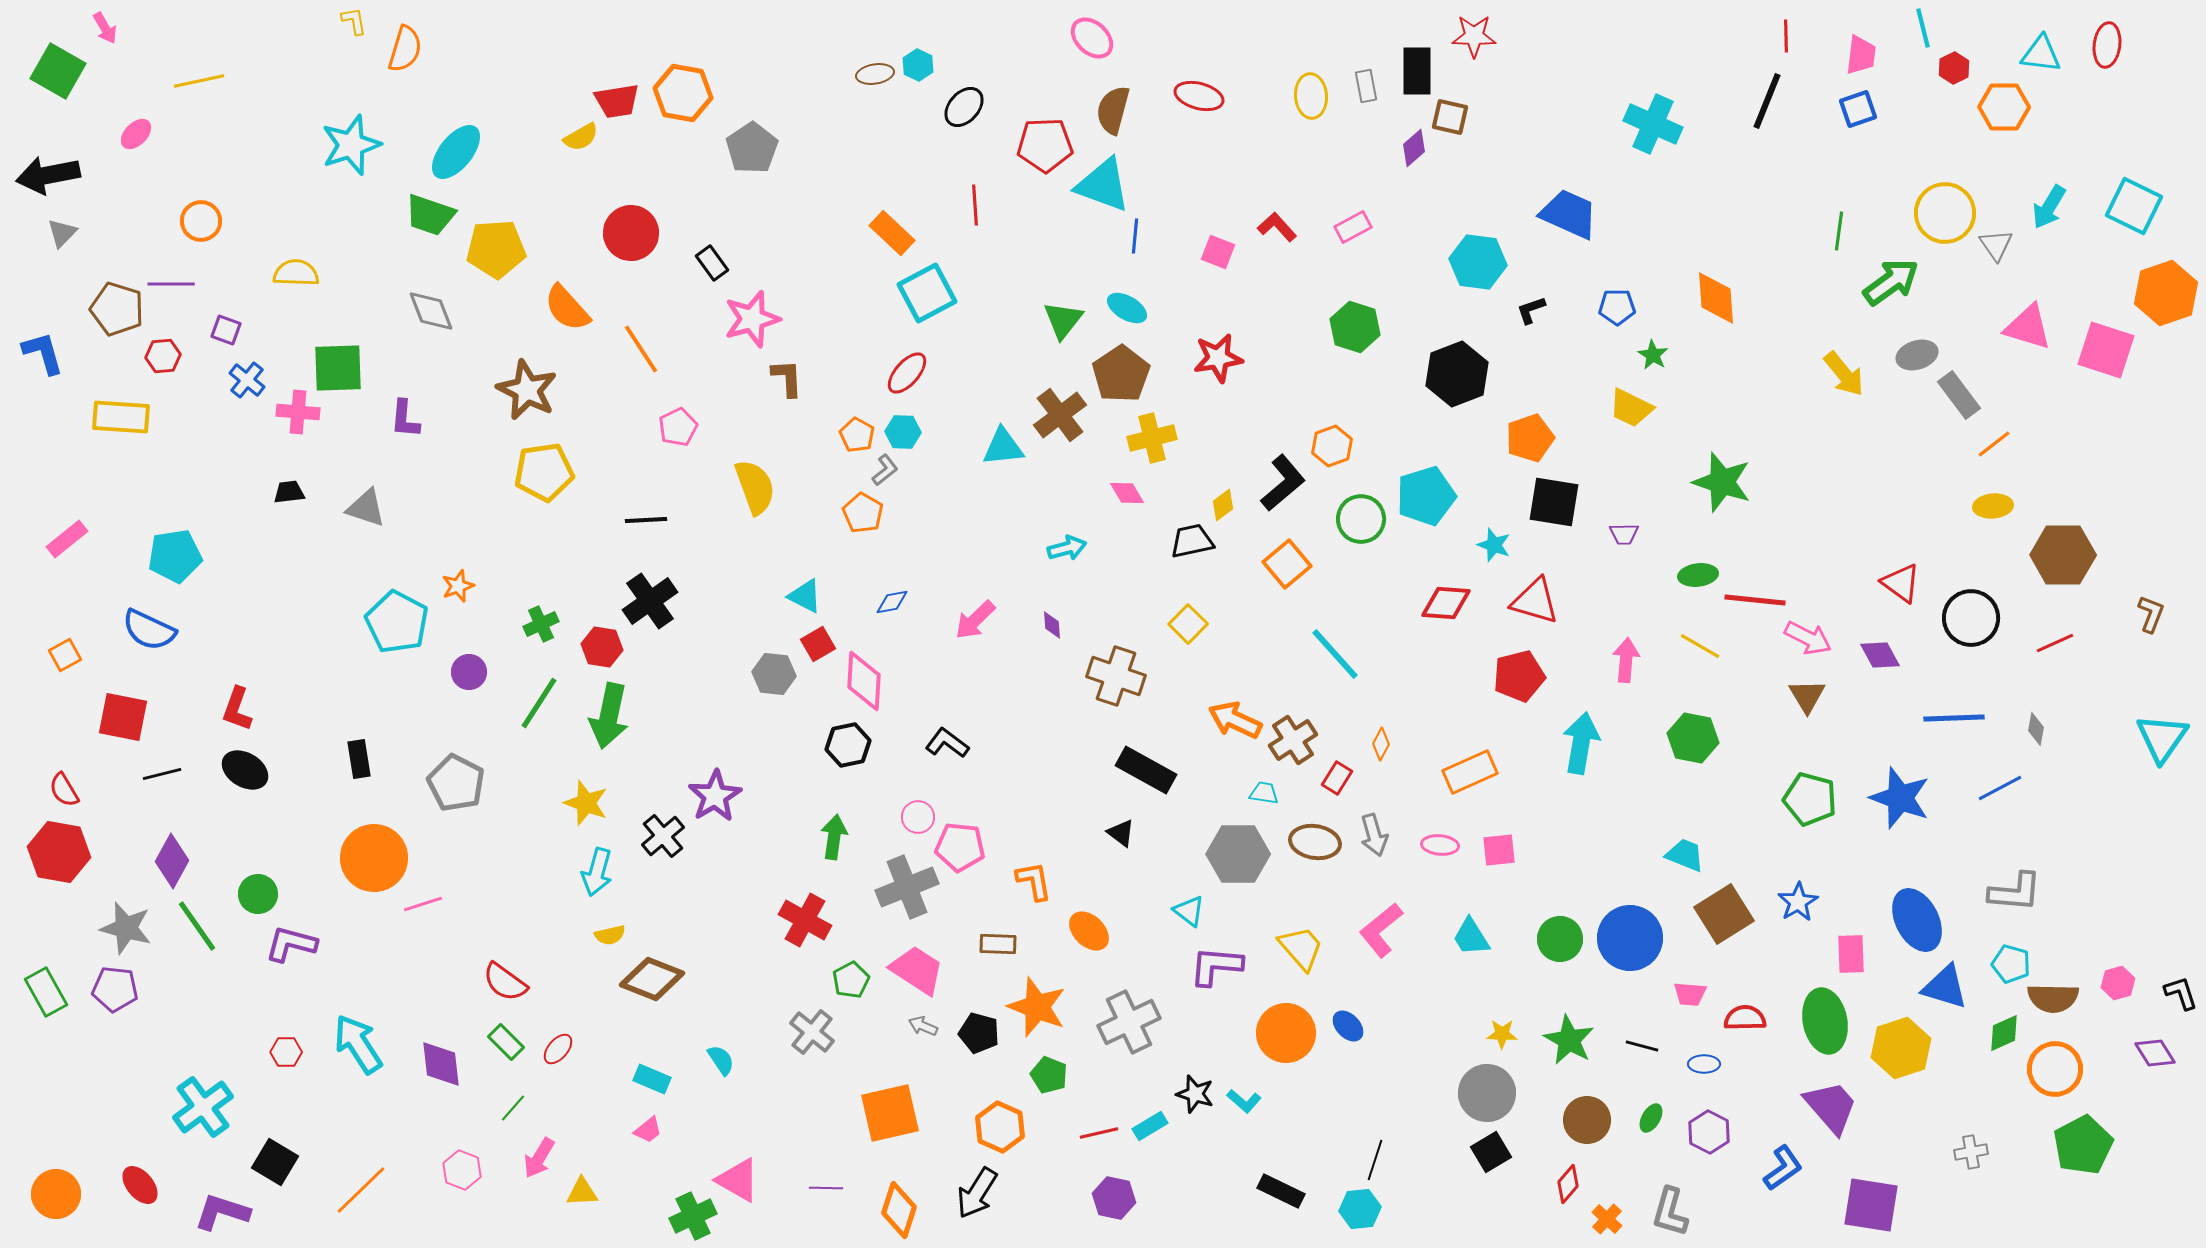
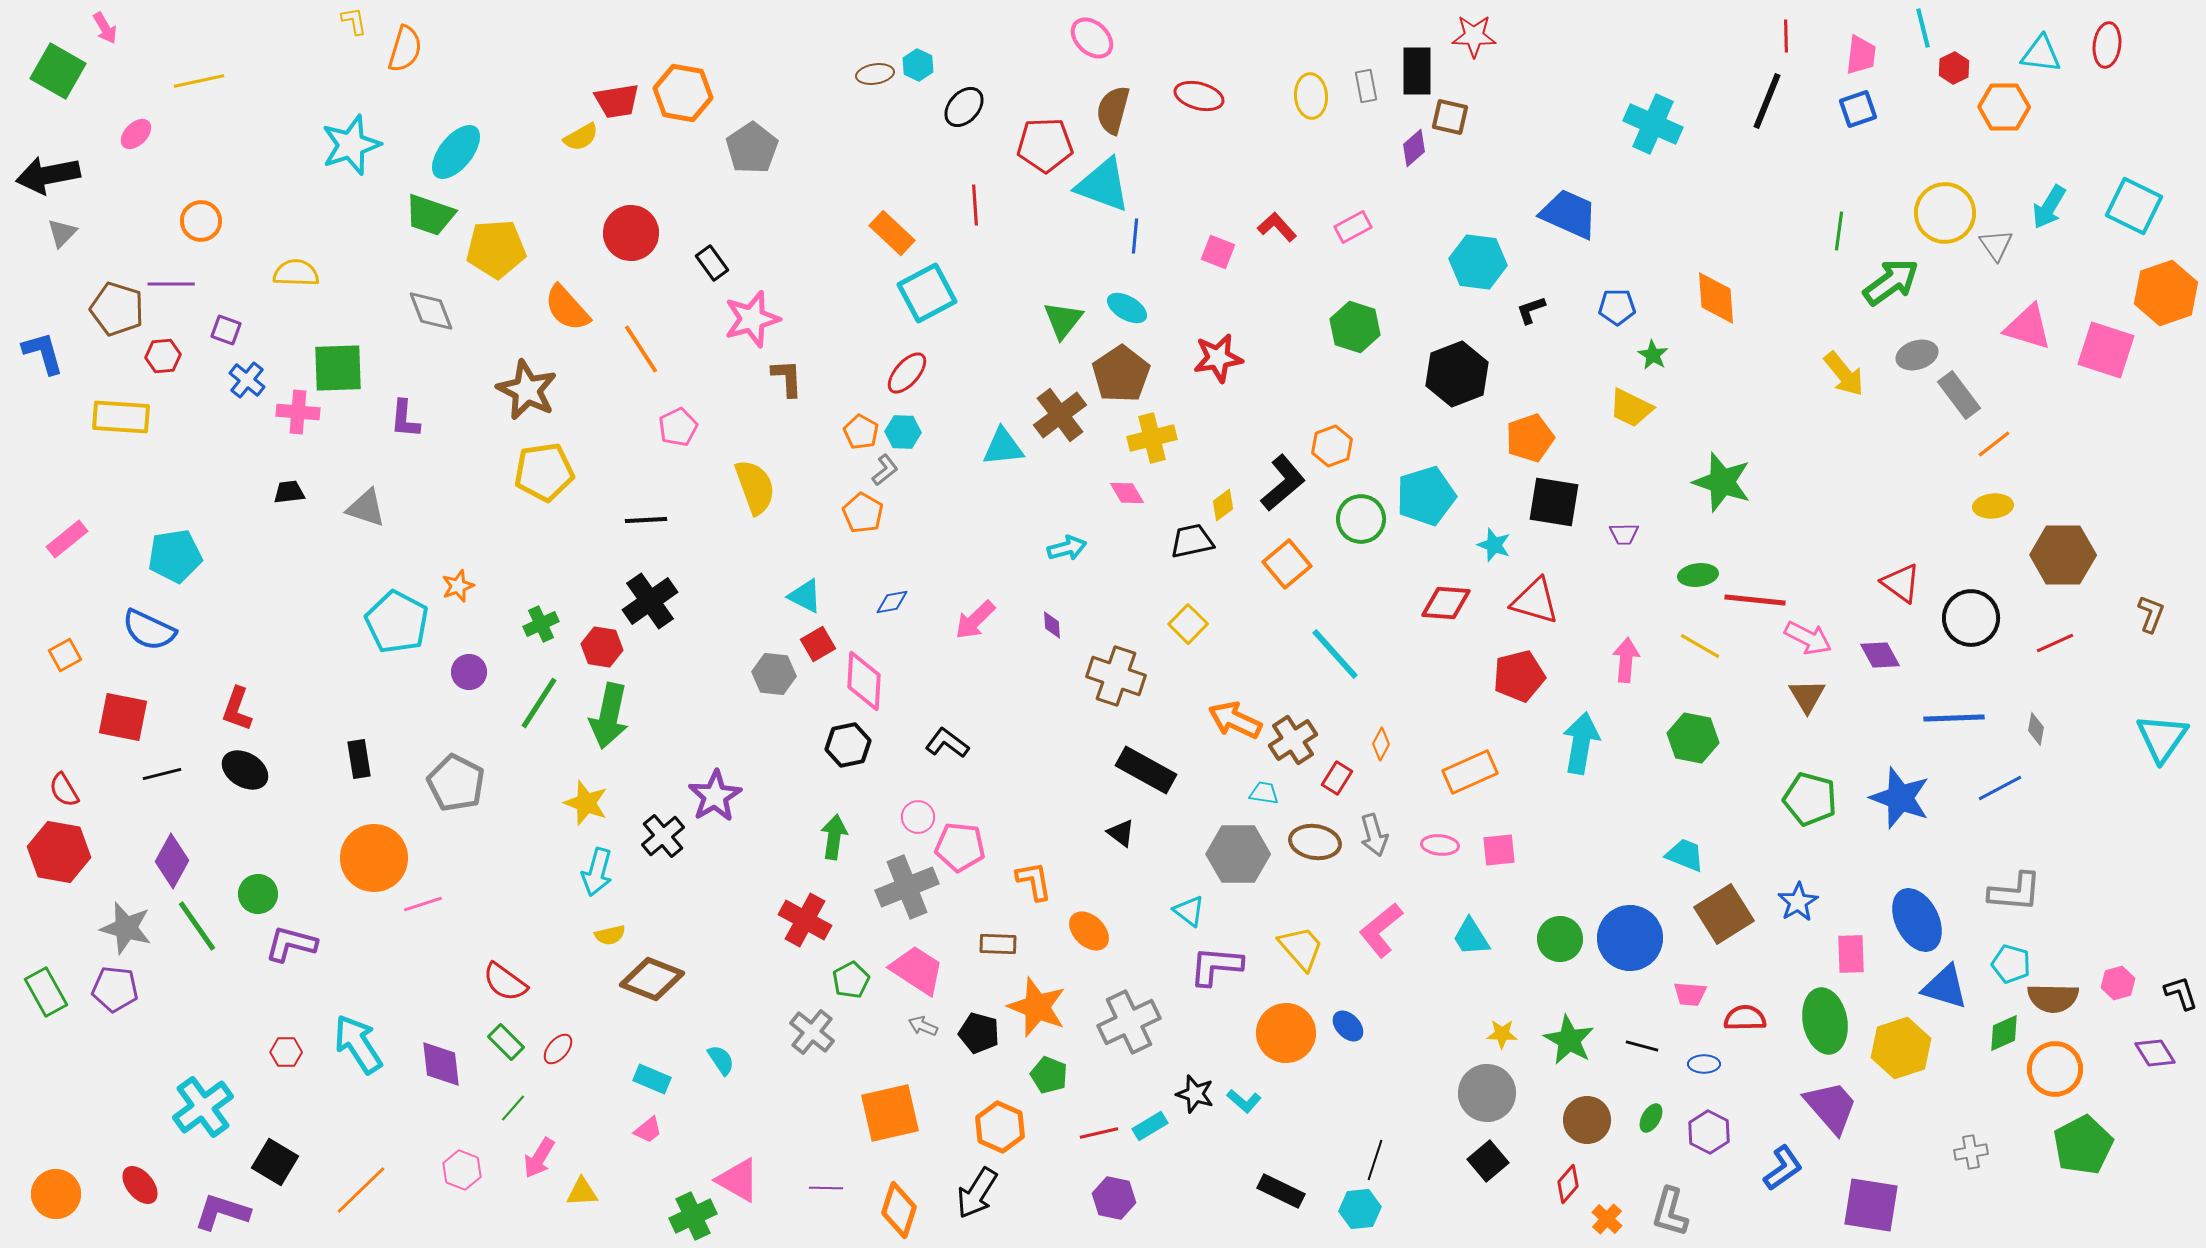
orange pentagon at (857, 435): moved 4 px right, 3 px up
black square at (1491, 1152): moved 3 px left, 9 px down; rotated 9 degrees counterclockwise
